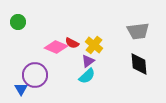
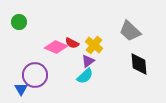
green circle: moved 1 px right
gray trapezoid: moved 8 px left; rotated 50 degrees clockwise
cyan semicircle: moved 2 px left
